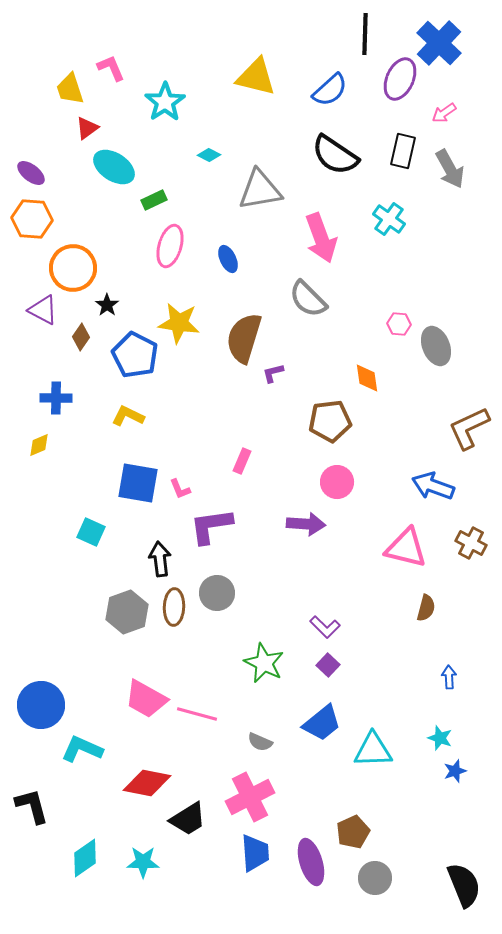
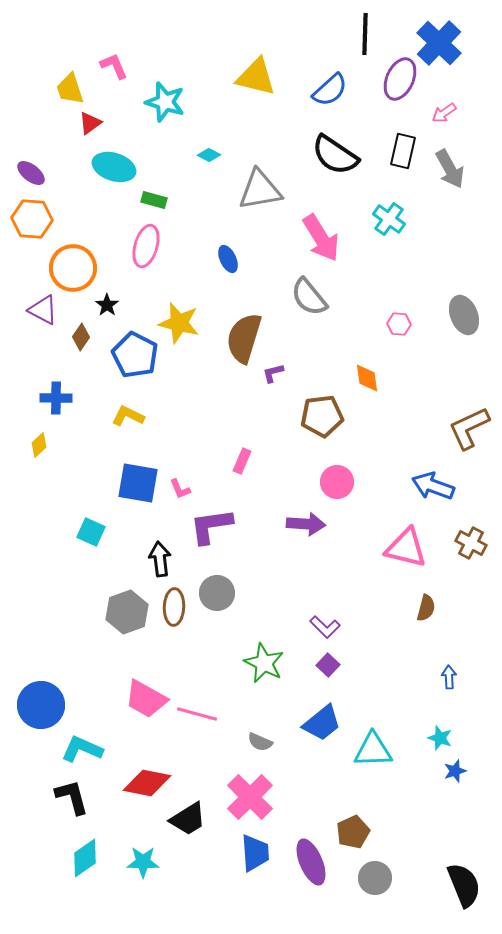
pink L-shape at (111, 68): moved 3 px right, 2 px up
cyan star at (165, 102): rotated 21 degrees counterclockwise
red triangle at (87, 128): moved 3 px right, 5 px up
cyan ellipse at (114, 167): rotated 15 degrees counterclockwise
green rectangle at (154, 200): rotated 40 degrees clockwise
pink arrow at (321, 238): rotated 12 degrees counterclockwise
pink ellipse at (170, 246): moved 24 px left
gray semicircle at (308, 299): moved 1 px right, 2 px up; rotated 6 degrees clockwise
yellow star at (179, 323): rotated 6 degrees clockwise
gray ellipse at (436, 346): moved 28 px right, 31 px up
brown pentagon at (330, 421): moved 8 px left, 5 px up
yellow diamond at (39, 445): rotated 20 degrees counterclockwise
pink cross at (250, 797): rotated 18 degrees counterclockwise
black L-shape at (32, 806): moved 40 px right, 9 px up
purple ellipse at (311, 862): rotated 6 degrees counterclockwise
